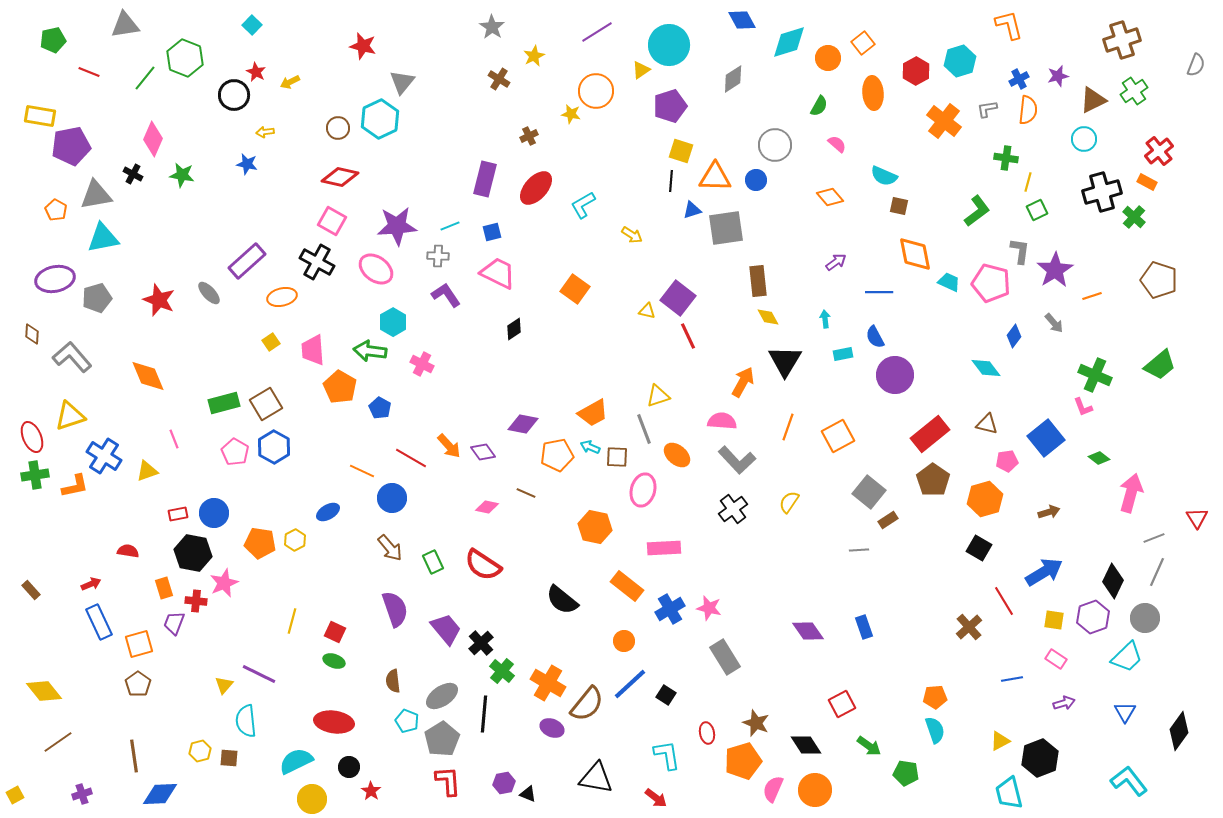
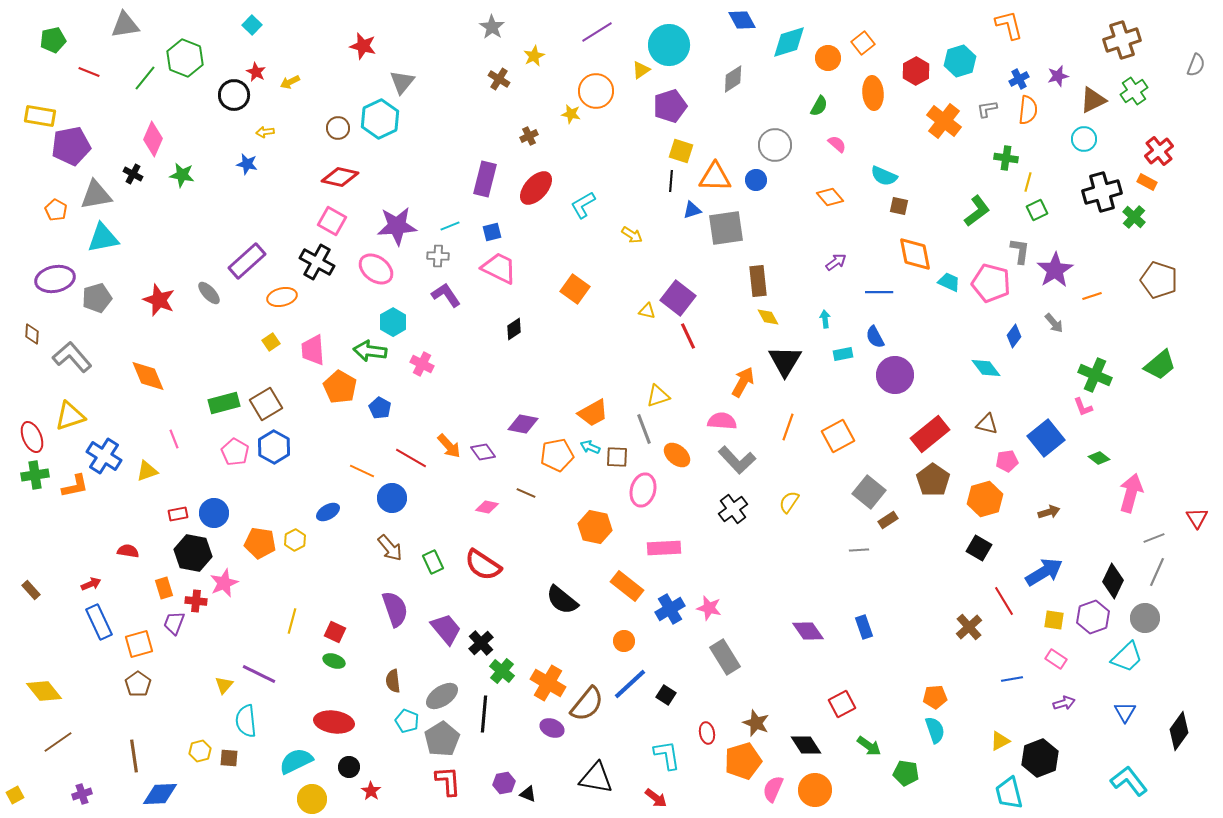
pink trapezoid at (498, 273): moved 1 px right, 5 px up
